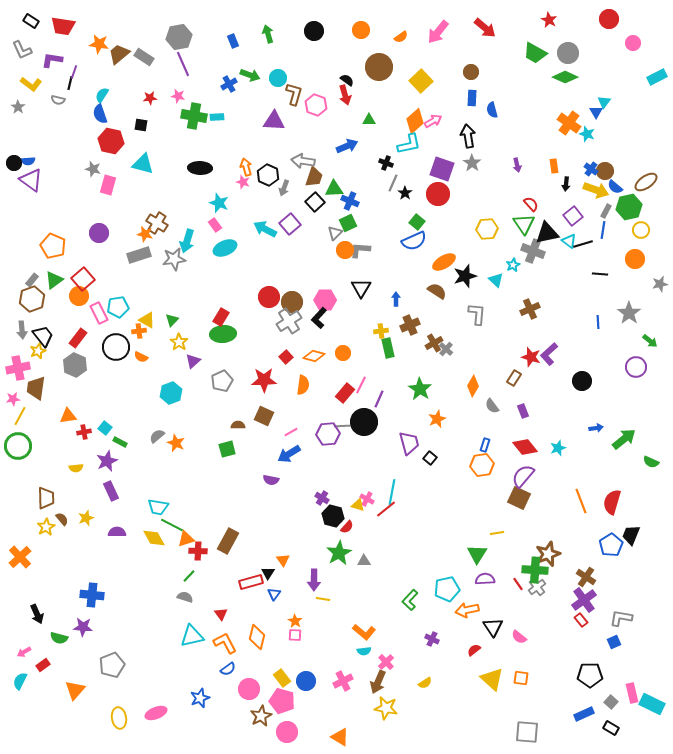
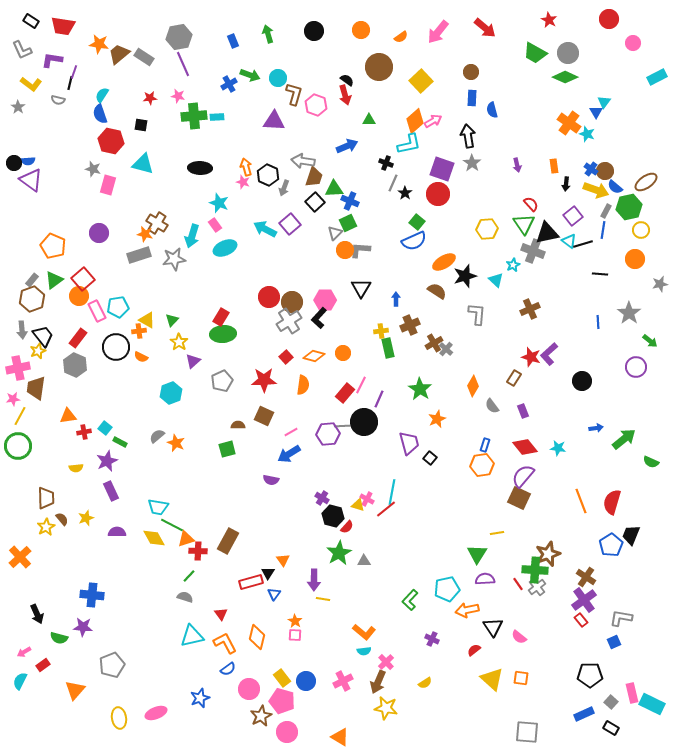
green cross at (194, 116): rotated 15 degrees counterclockwise
cyan arrow at (187, 241): moved 5 px right, 5 px up
pink rectangle at (99, 313): moved 2 px left, 2 px up
cyan star at (558, 448): rotated 28 degrees clockwise
